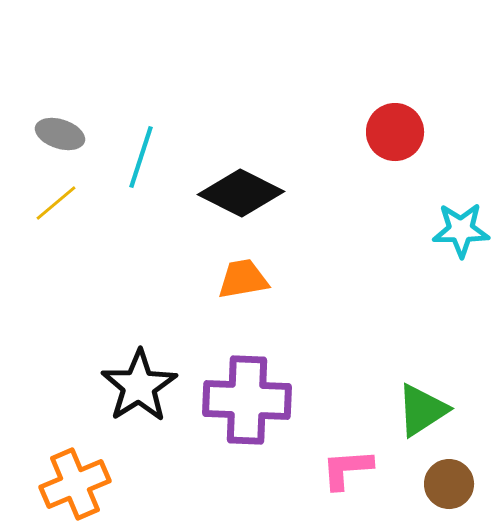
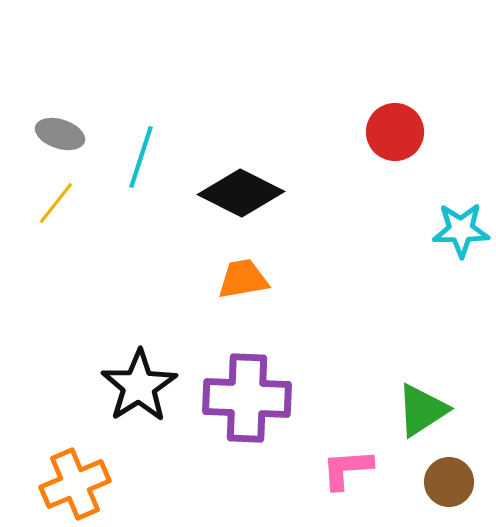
yellow line: rotated 12 degrees counterclockwise
purple cross: moved 2 px up
brown circle: moved 2 px up
